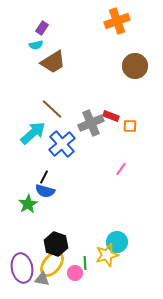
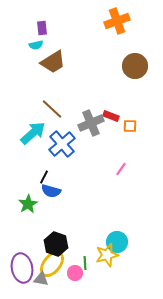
purple rectangle: rotated 40 degrees counterclockwise
blue semicircle: moved 6 px right
gray triangle: moved 1 px left
